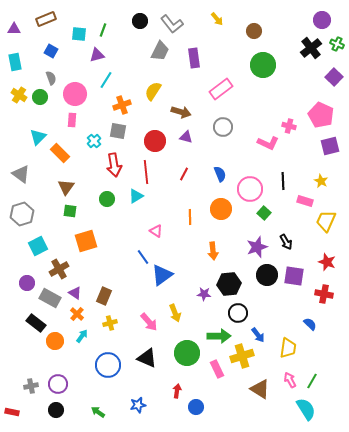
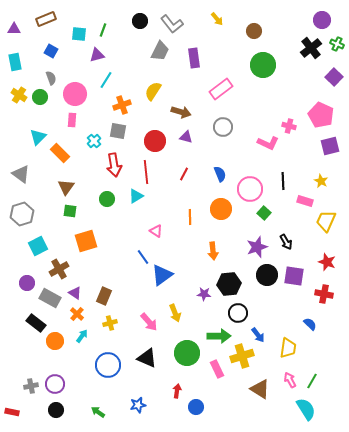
purple circle at (58, 384): moved 3 px left
